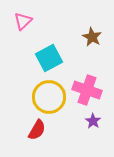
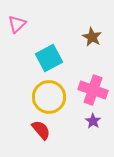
pink triangle: moved 6 px left, 3 px down
pink cross: moved 6 px right
red semicircle: moved 4 px right; rotated 70 degrees counterclockwise
